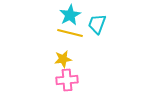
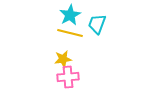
pink cross: moved 1 px right, 3 px up
